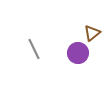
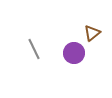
purple circle: moved 4 px left
